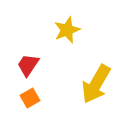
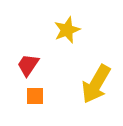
orange square: moved 5 px right, 2 px up; rotated 30 degrees clockwise
